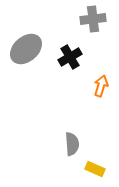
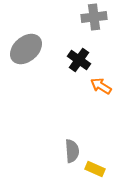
gray cross: moved 1 px right, 2 px up
black cross: moved 9 px right, 3 px down; rotated 25 degrees counterclockwise
orange arrow: rotated 75 degrees counterclockwise
gray semicircle: moved 7 px down
